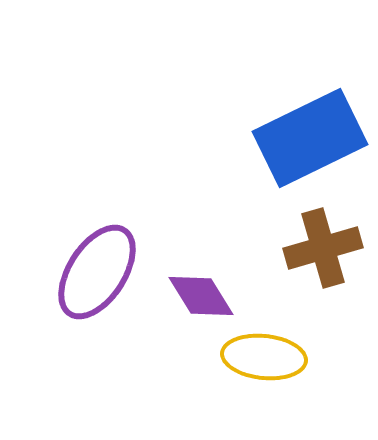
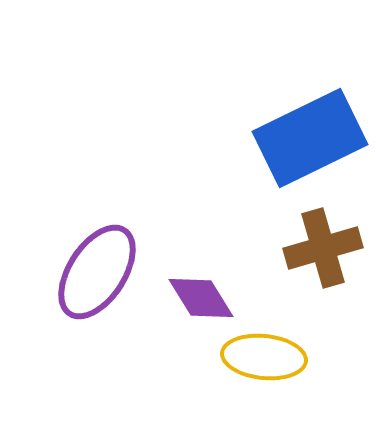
purple diamond: moved 2 px down
